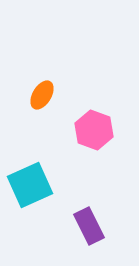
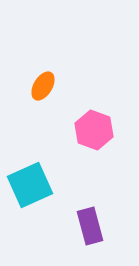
orange ellipse: moved 1 px right, 9 px up
purple rectangle: moved 1 px right; rotated 12 degrees clockwise
